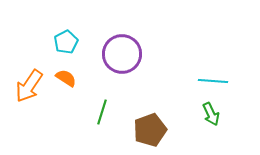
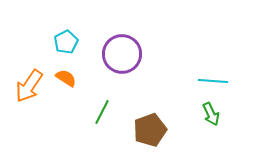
green line: rotated 10 degrees clockwise
